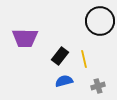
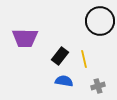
blue semicircle: rotated 24 degrees clockwise
